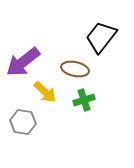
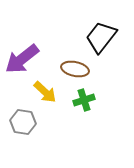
purple arrow: moved 1 px left, 3 px up
